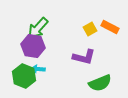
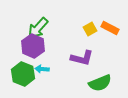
orange rectangle: moved 1 px down
purple hexagon: rotated 15 degrees clockwise
purple L-shape: moved 2 px left, 1 px down
cyan arrow: moved 4 px right
green hexagon: moved 1 px left, 2 px up
